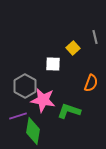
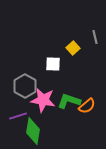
orange semicircle: moved 4 px left, 23 px down; rotated 30 degrees clockwise
green L-shape: moved 10 px up
